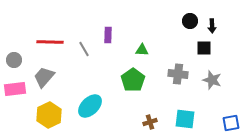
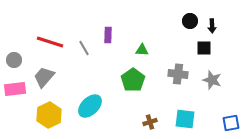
red line: rotated 16 degrees clockwise
gray line: moved 1 px up
